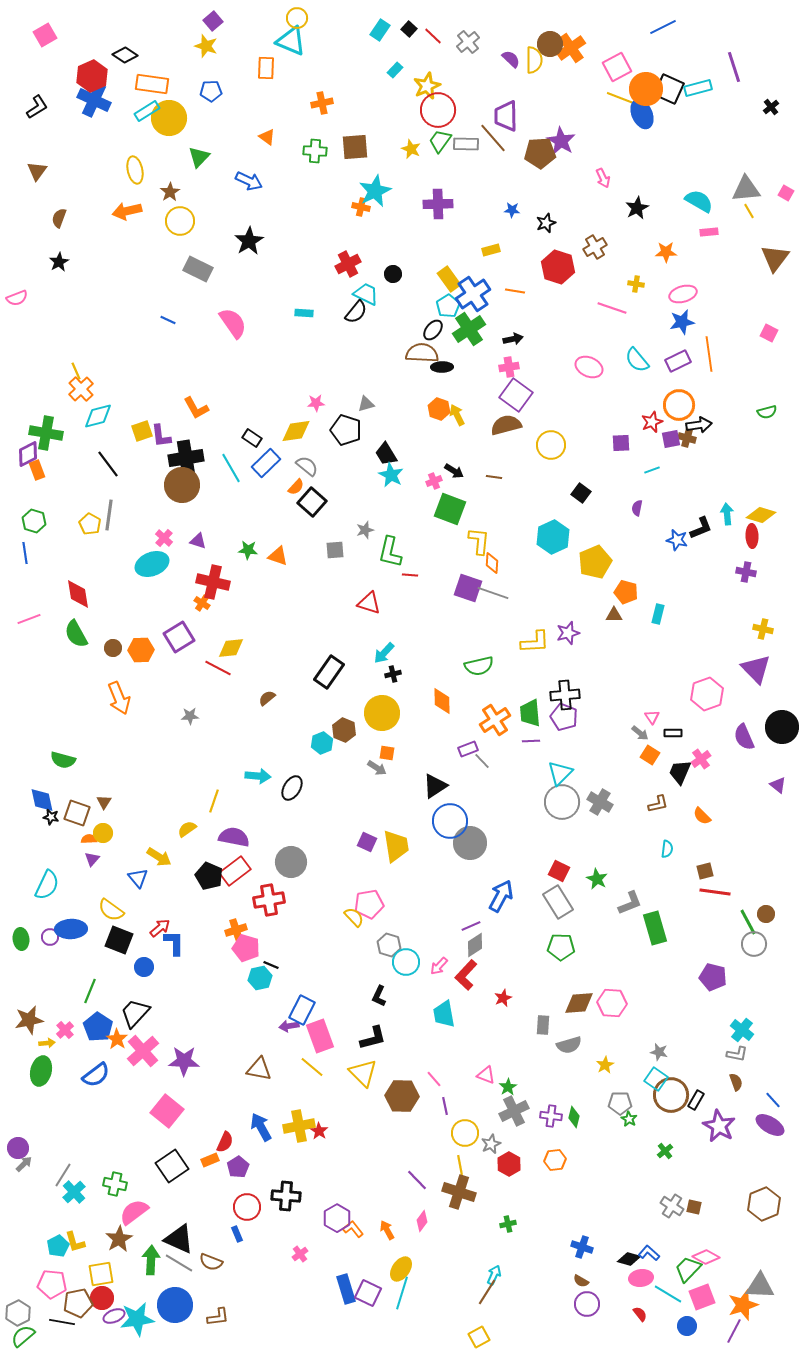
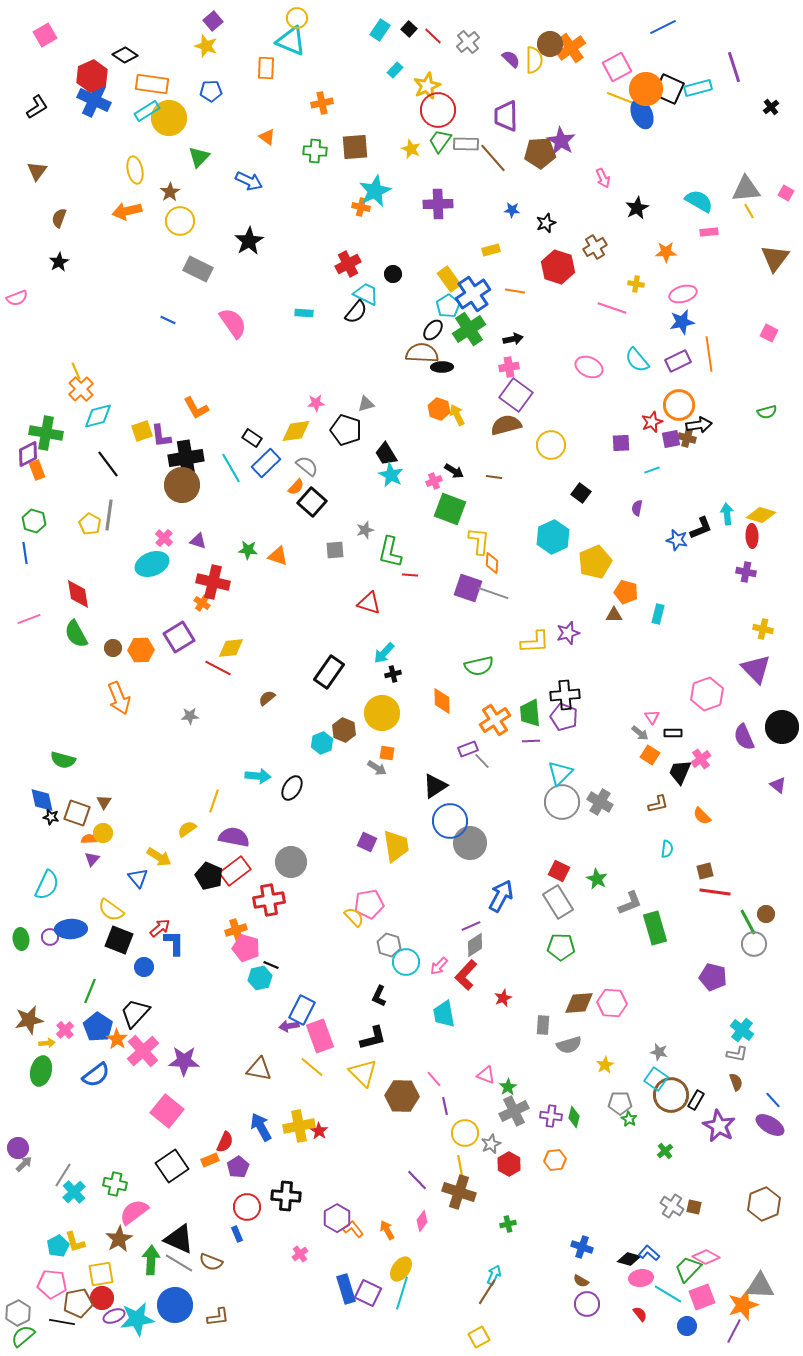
brown line at (493, 138): moved 20 px down
